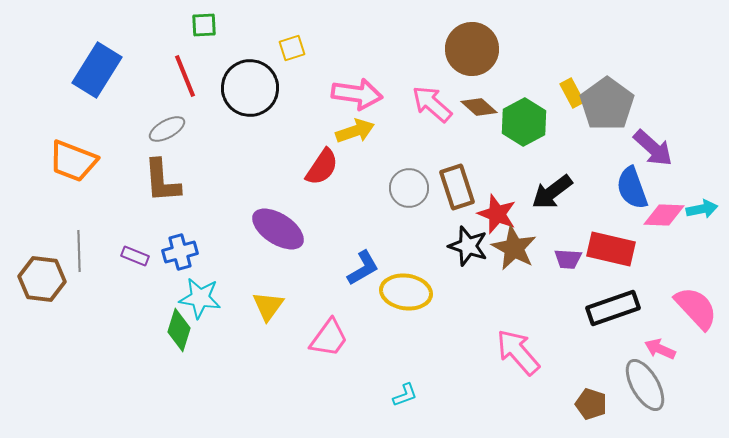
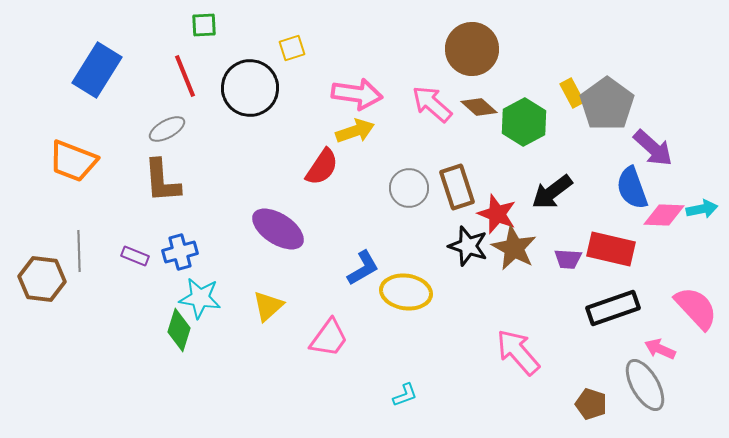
yellow triangle at (268, 306): rotated 12 degrees clockwise
